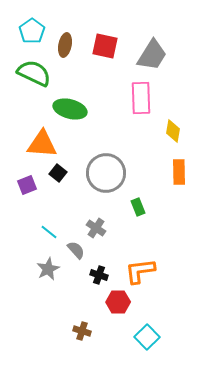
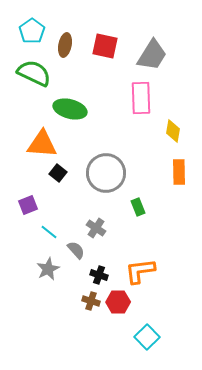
purple square: moved 1 px right, 20 px down
brown cross: moved 9 px right, 30 px up
